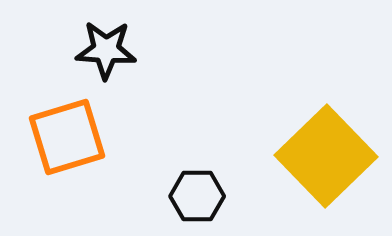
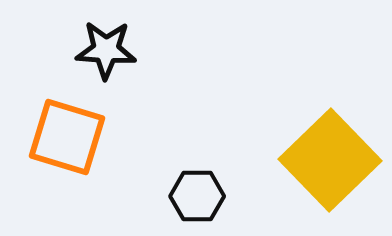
orange square: rotated 34 degrees clockwise
yellow square: moved 4 px right, 4 px down
